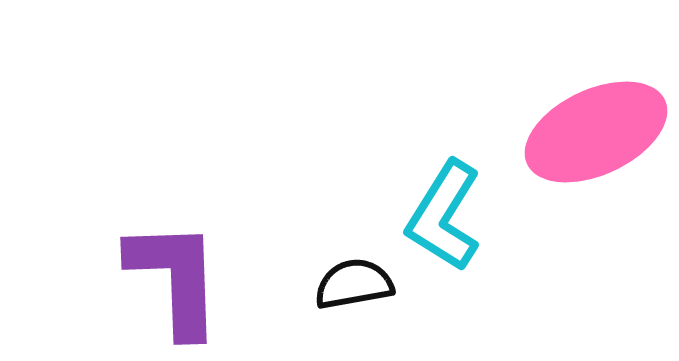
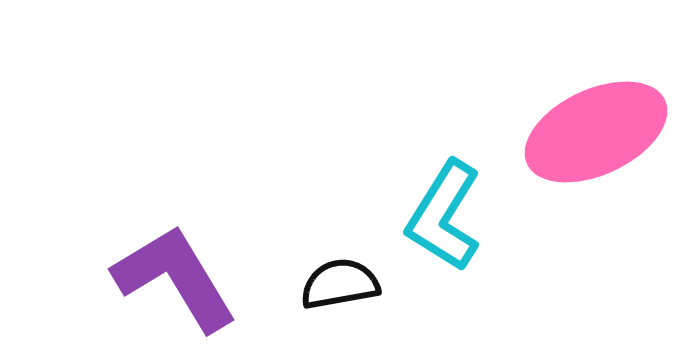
purple L-shape: rotated 29 degrees counterclockwise
black semicircle: moved 14 px left
